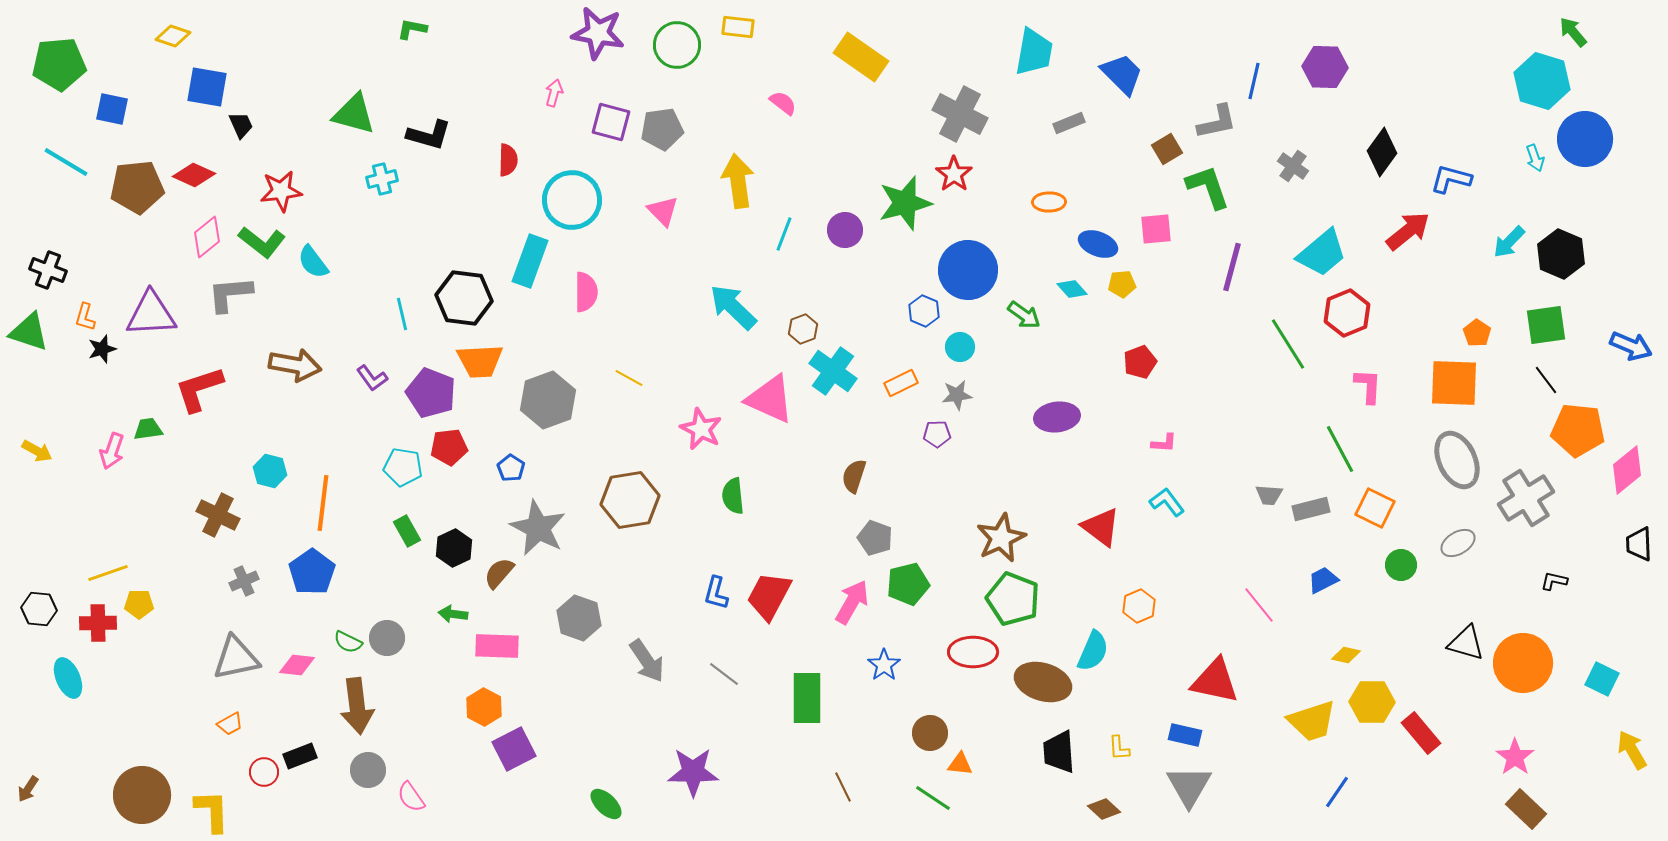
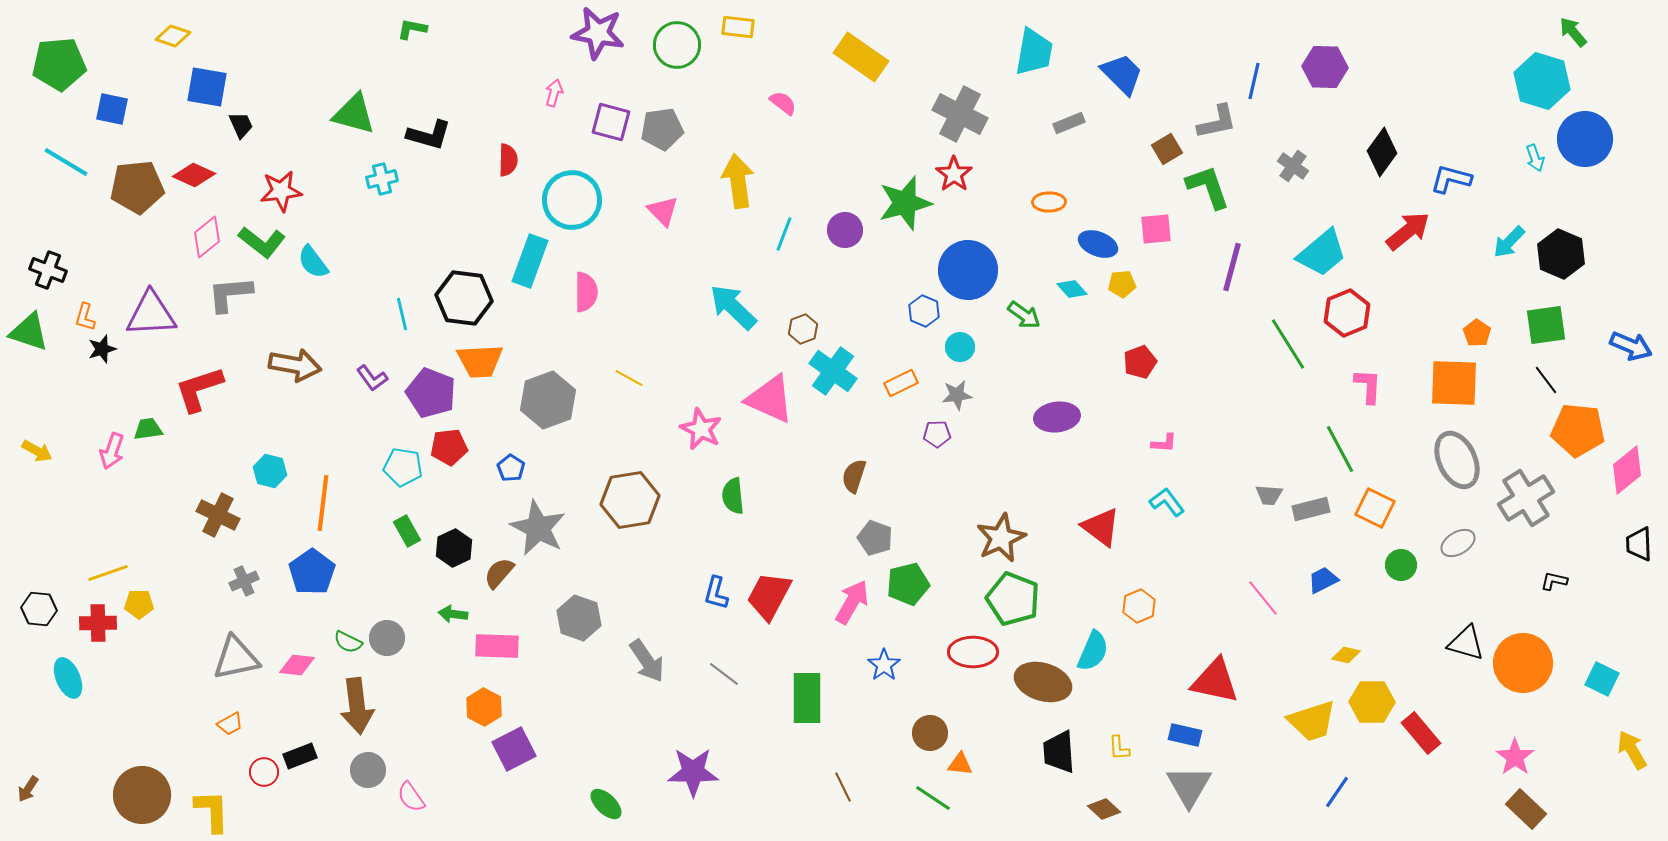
pink line at (1259, 605): moved 4 px right, 7 px up
